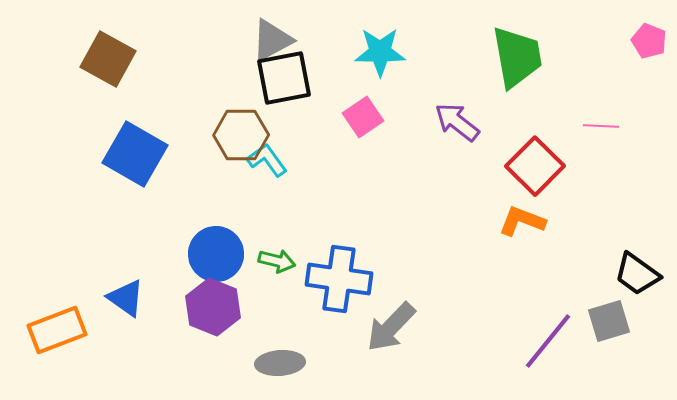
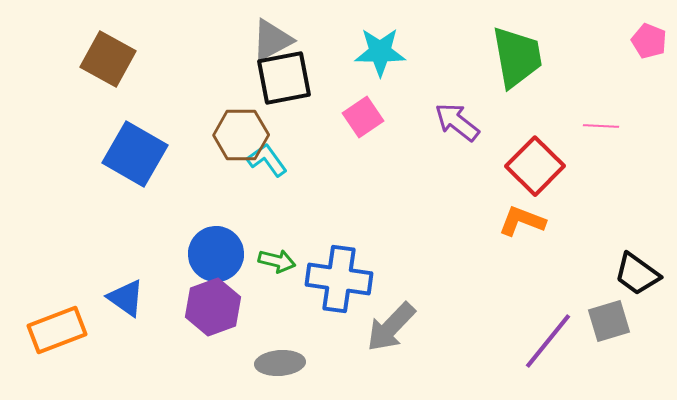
purple hexagon: rotated 18 degrees clockwise
